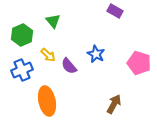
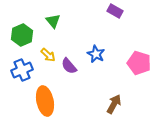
orange ellipse: moved 2 px left
